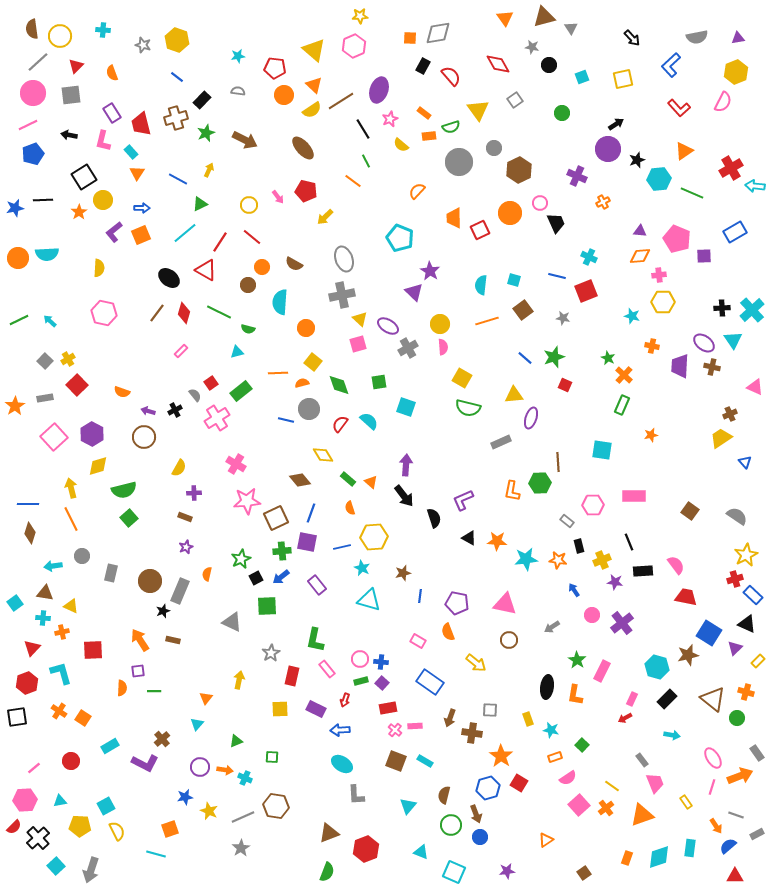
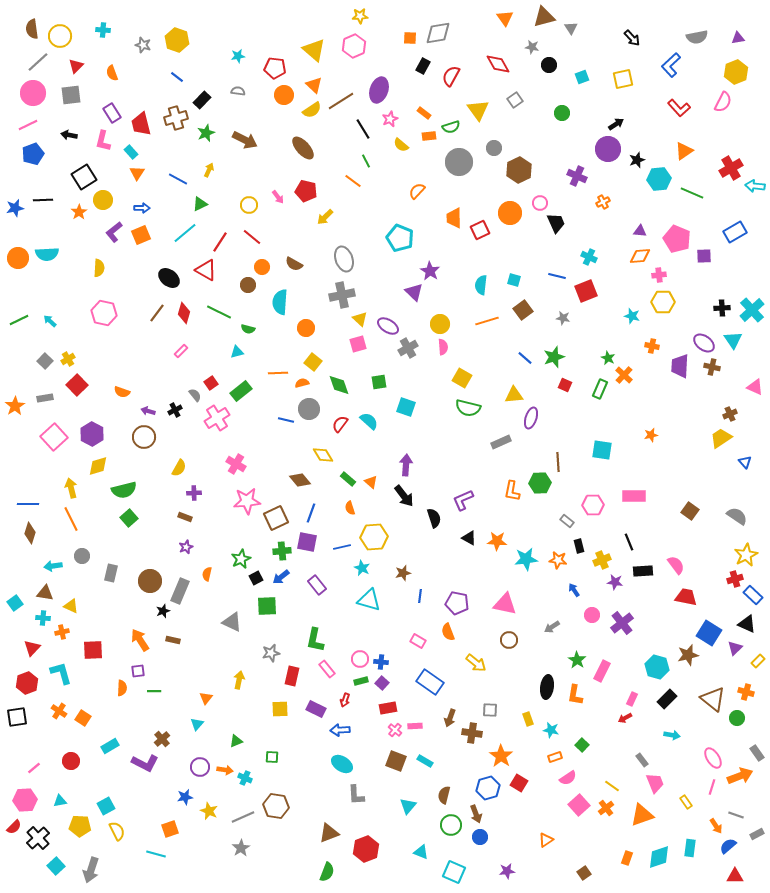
red semicircle at (451, 76): rotated 110 degrees counterclockwise
green rectangle at (622, 405): moved 22 px left, 16 px up
gray star at (271, 653): rotated 18 degrees clockwise
